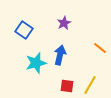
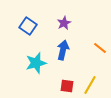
blue square: moved 4 px right, 4 px up
blue arrow: moved 3 px right, 5 px up
